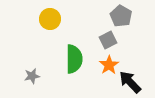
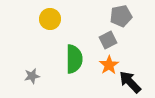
gray pentagon: rotated 30 degrees clockwise
